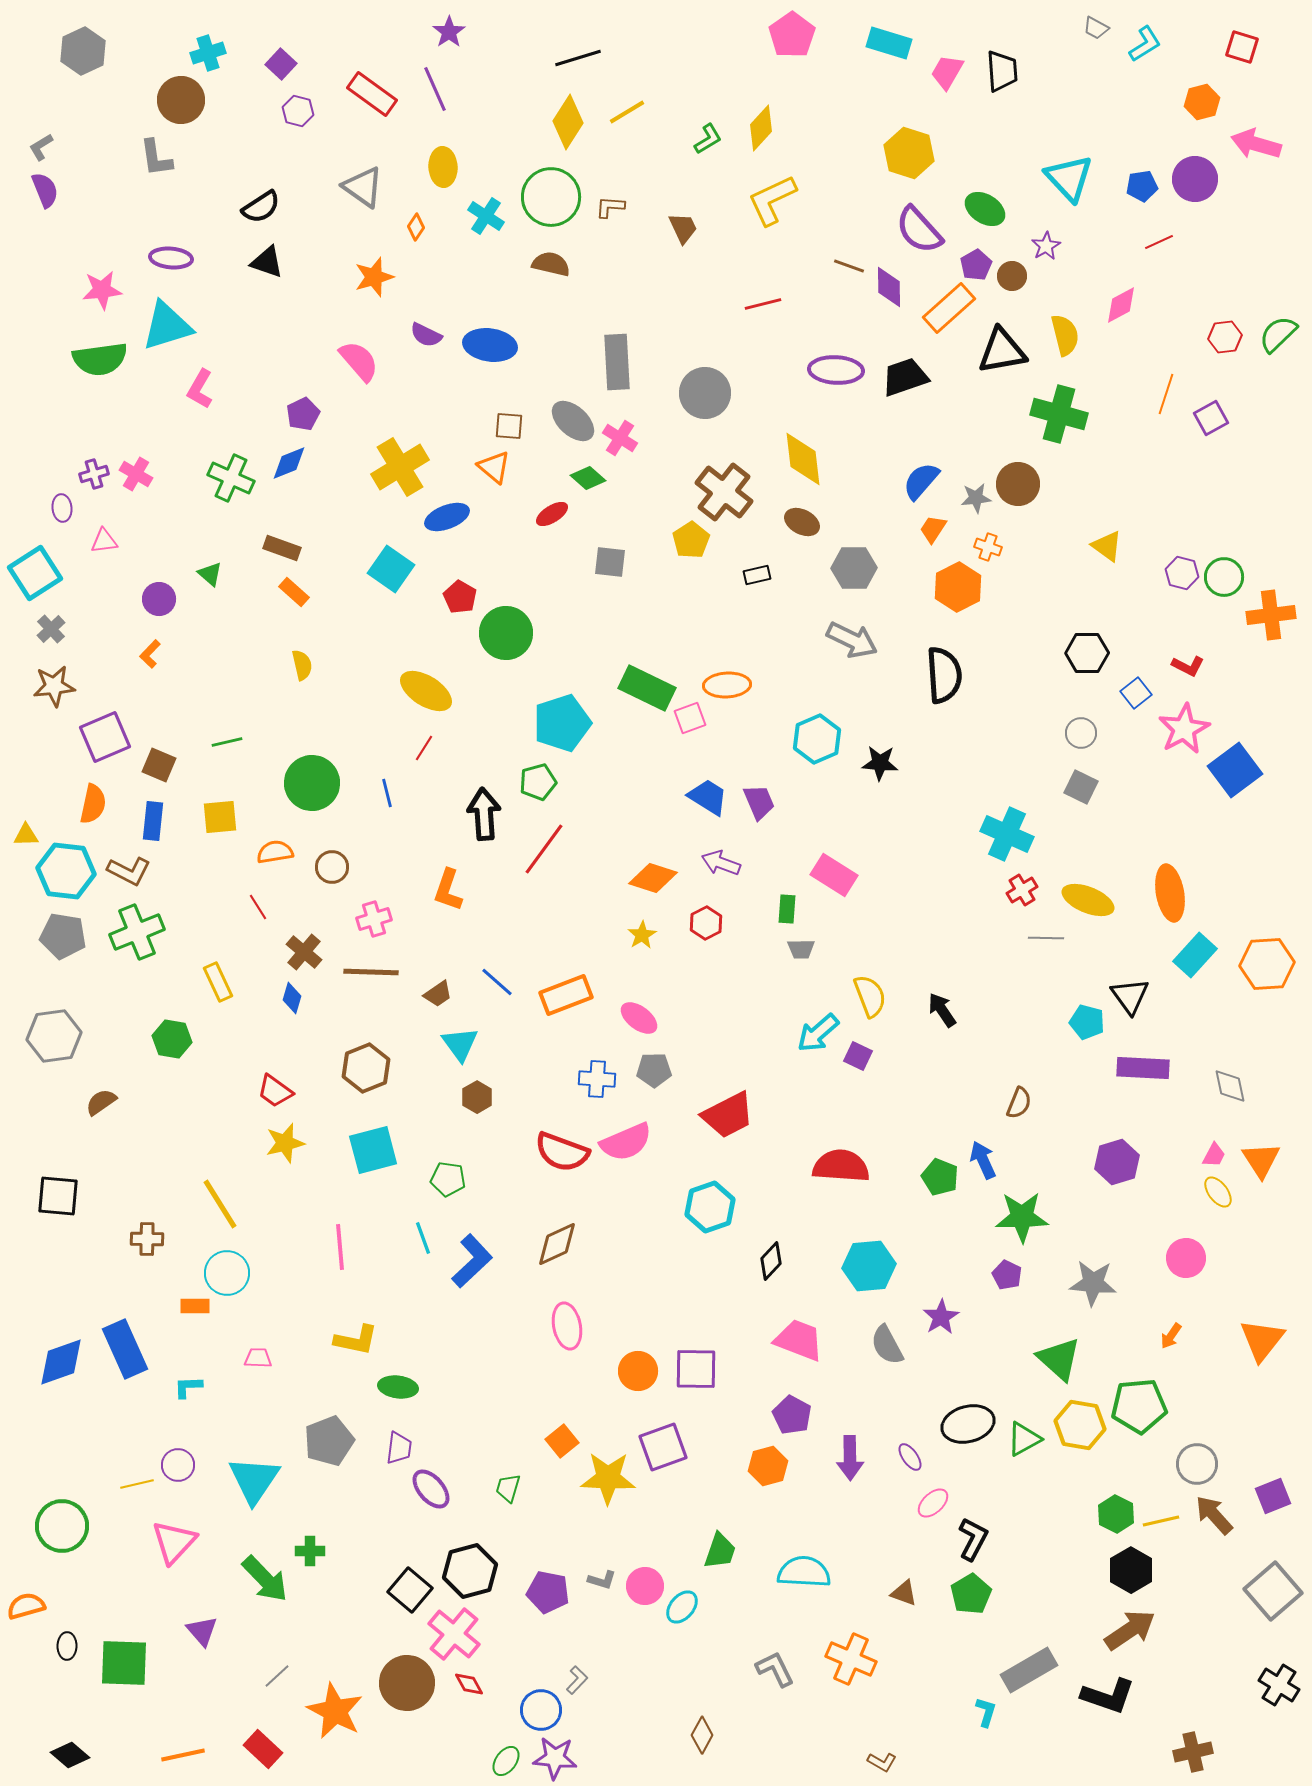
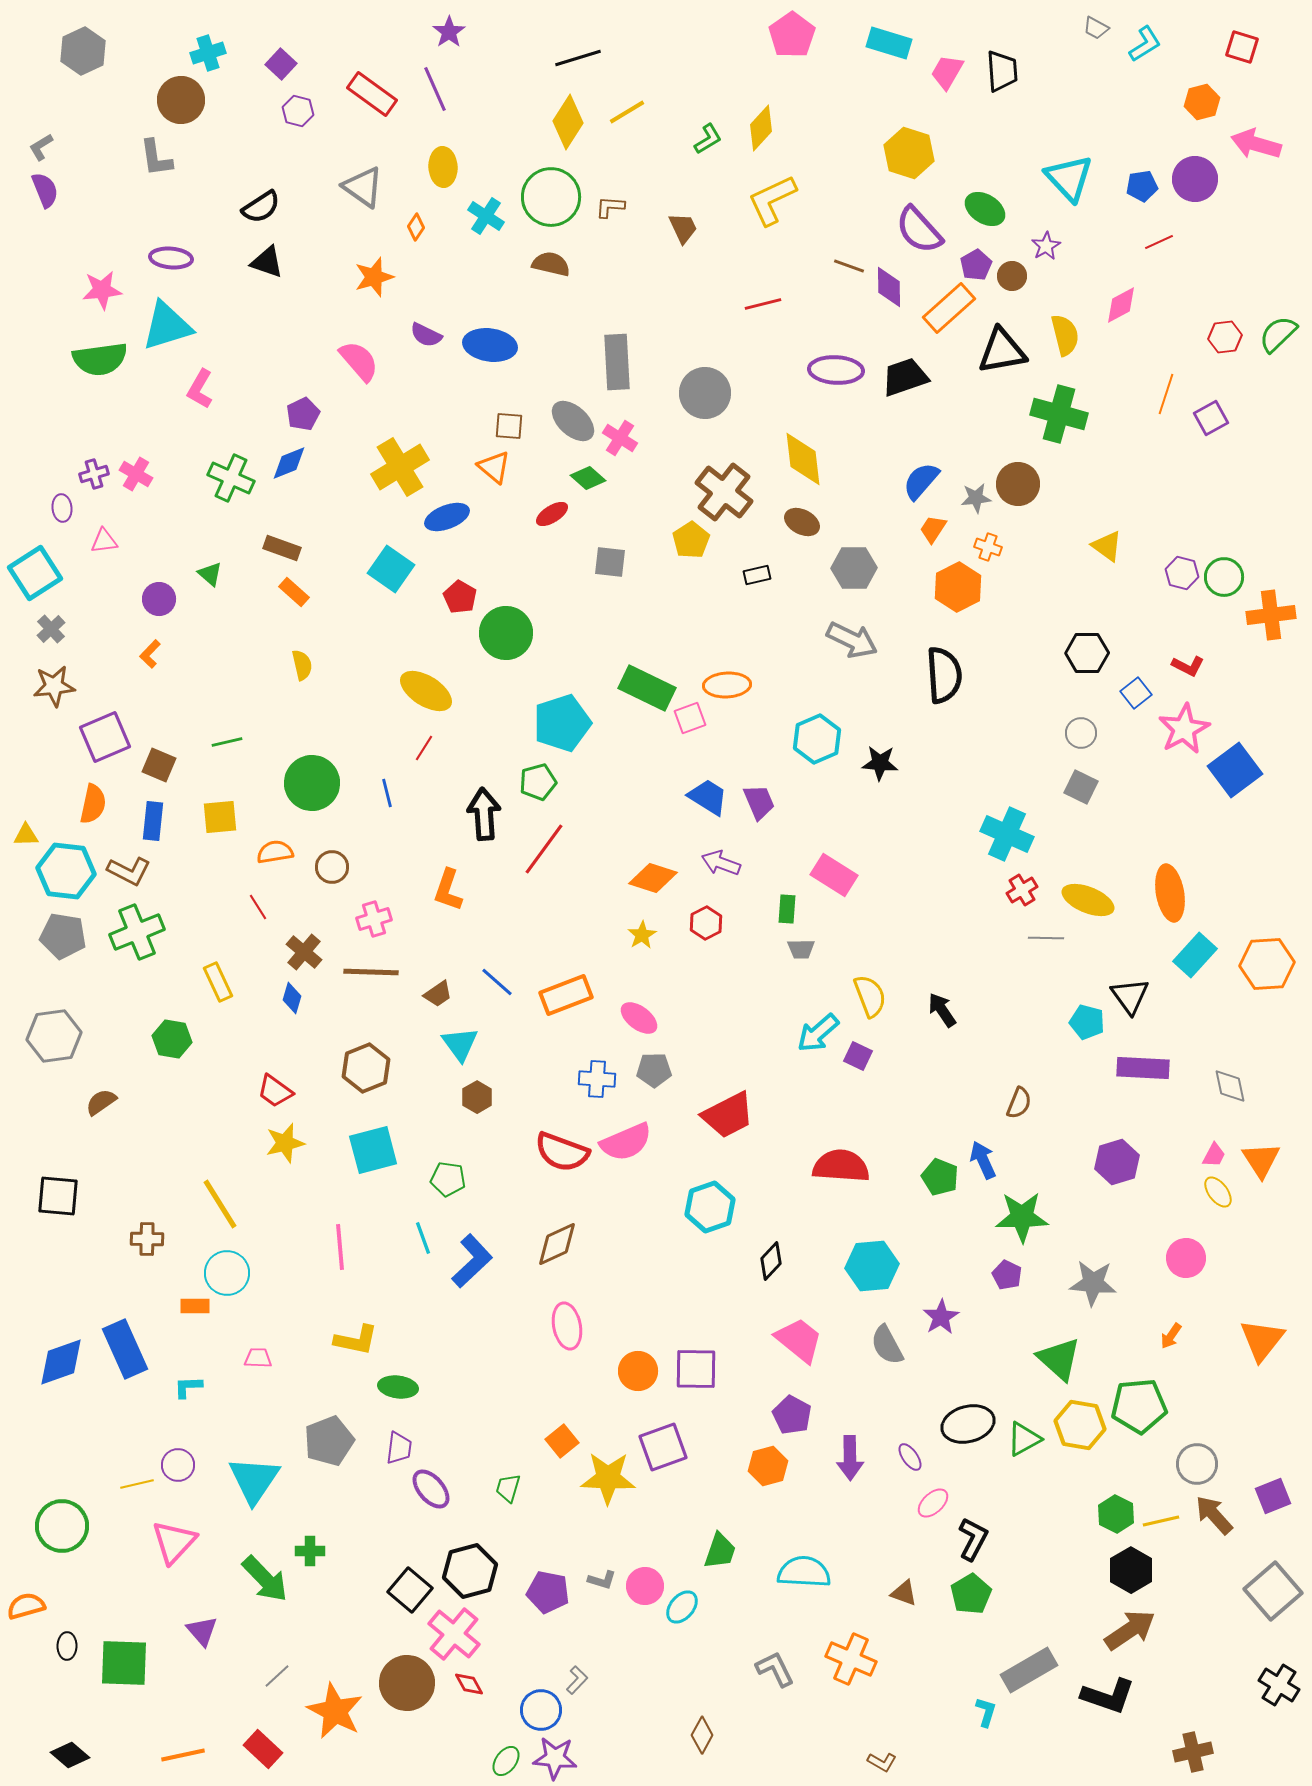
cyan hexagon at (869, 1266): moved 3 px right
pink trapezoid at (799, 1340): rotated 18 degrees clockwise
